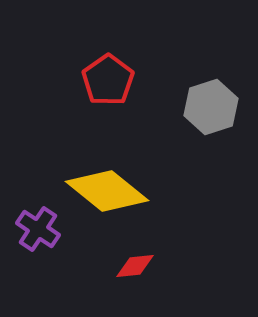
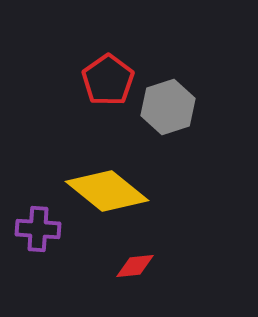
gray hexagon: moved 43 px left
purple cross: rotated 30 degrees counterclockwise
